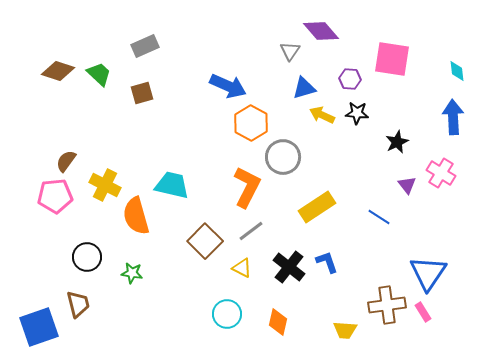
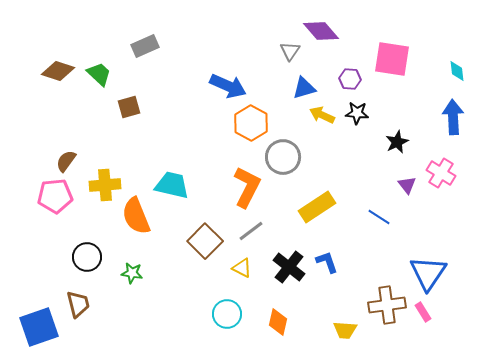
brown square at (142, 93): moved 13 px left, 14 px down
yellow cross at (105, 185): rotated 32 degrees counterclockwise
orange semicircle at (136, 216): rotated 6 degrees counterclockwise
